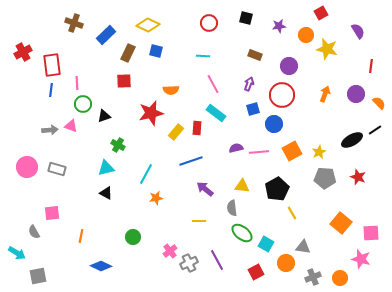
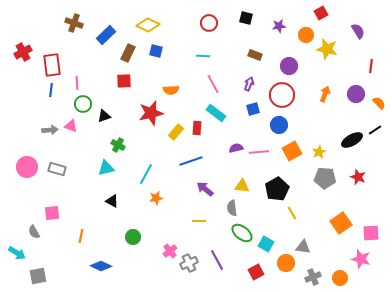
blue circle at (274, 124): moved 5 px right, 1 px down
black triangle at (106, 193): moved 6 px right, 8 px down
orange square at (341, 223): rotated 15 degrees clockwise
